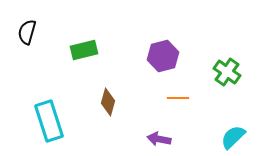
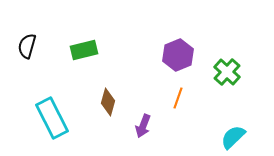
black semicircle: moved 14 px down
purple hexagon: moved 15 px right, 1 px up; rotated 8 degrees counterclockwise
green cross: rotated 8 degrees clockwise
orange line: rotated 70 degrees counterclockwise
cyan rectangle: moved 3 px right, 3 px up; rotated 9 degrees counterclockwise
purple arrow: moved 16 px left, 13 px up; rotated 80 degrees counterclockwise
